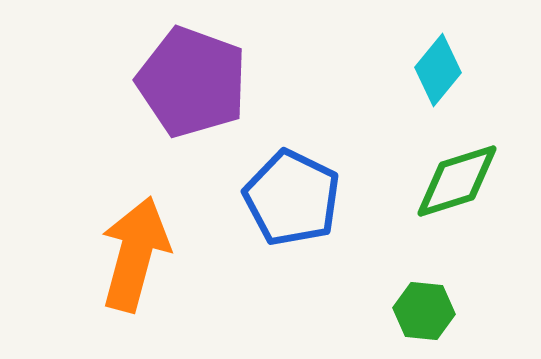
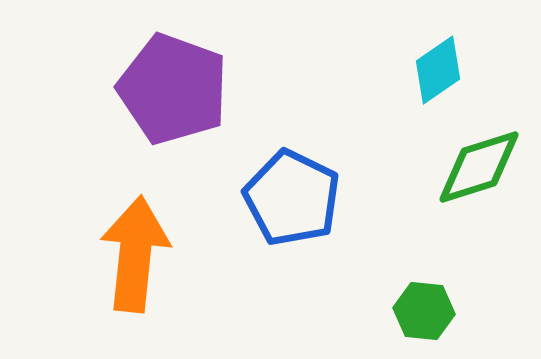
cyan diamond: rotated 16 degrees clockwise
purple pentagon: moved 19 px left, 7 px down
green diamond: moved 22 px right, 14 px up
orange arrow: rotated 9 degrees counterclockwise
